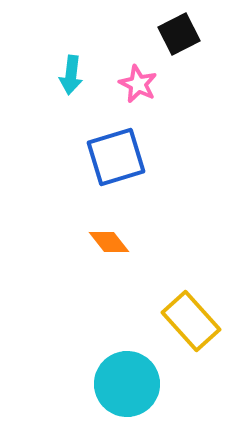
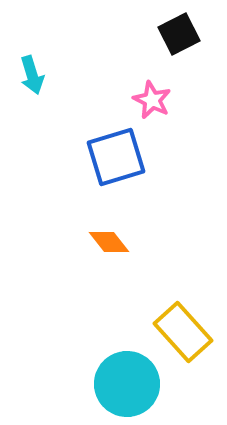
cyan arrow: moved 39 px left; rotated 24 degrees counterclockwise
pink star: moved 14 px right, 16 px down
yellow rectangle: moved 8 px left, 11 px down
